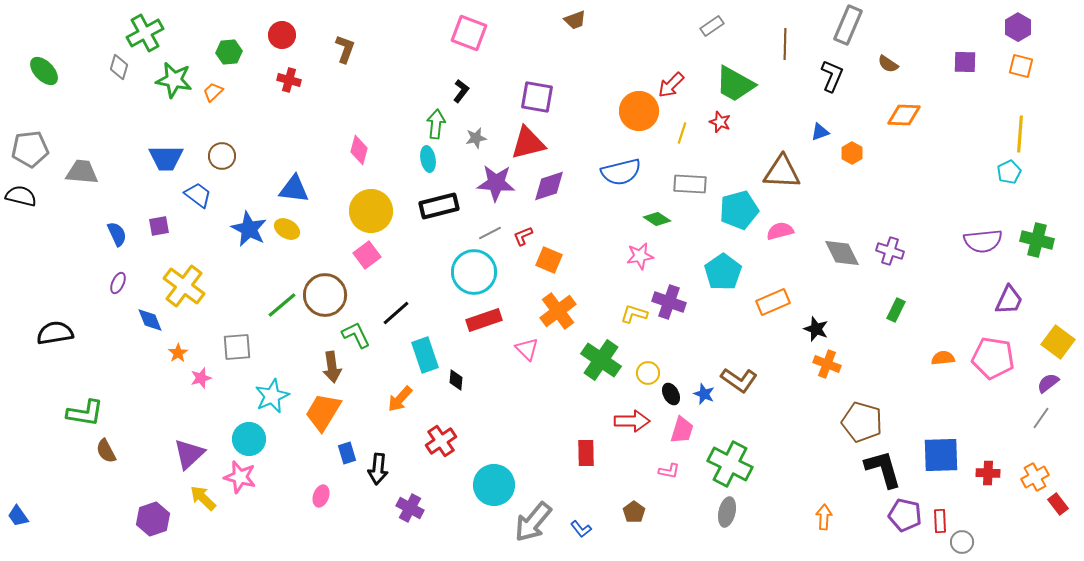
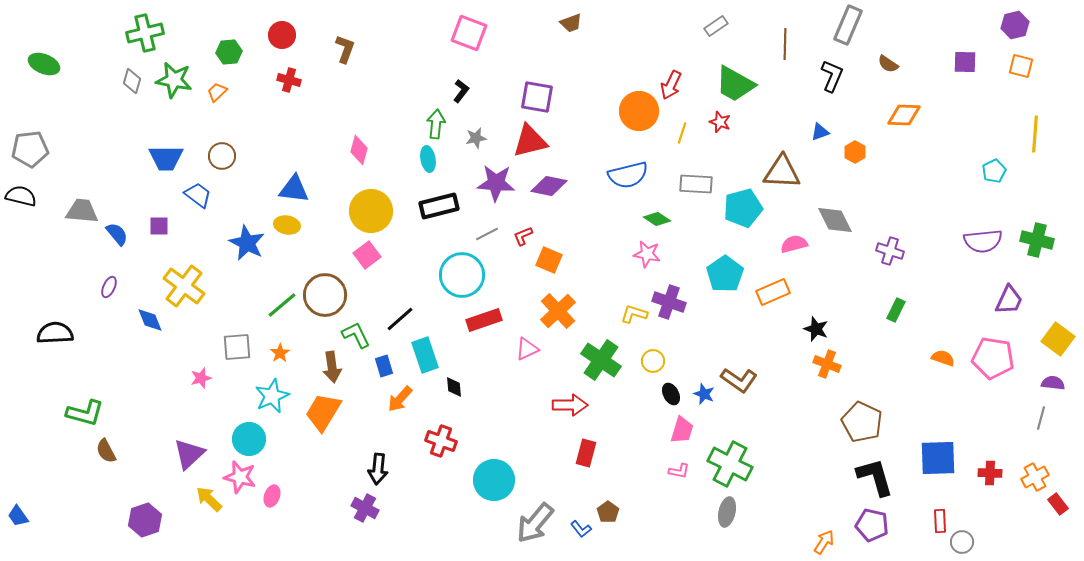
brown trapezoid at (575, 20): moved 4 px left, 3 px down
gray rectangle at (712, 26): moved 4 px right
purple hexagon at (1018, 27): moved 3 px left, 2 px up; rotated 16 degrees clockwise
green cross at (145, 33): rotated 15 degrees clockwise
gray diamond at (119, 67): moved 13 px right, 14 px down
green ellipse at (44, 71): moved 7 px up; rotated 24 degrees counterclockwise
red arrow at (671, 85): rotated 20 degrees counterclockwise
orange trapezoid at (213, 92): moved 4 px right
yellow line at (1020, 134): moved 15 px right
red triangle at (528, 143): moved 2 px right, 2 px up
orange hexagon at (852, 153): moved 3 px right, 1 px up
gray trapezoid at (82, 172): moved 39 px down
blue semicircle at (621, 172): moved 7 px right, 3 px down
cyan pentagon at (1009, 172): moved 15 px left, 1 px up
gray rectangle at (690, 184): moved 6 px right
purple diamond at (549, 186): rotated 30 degrees clockwise
cyan pentagon at (739, 210): moved 4 px right, 2 px up
purple square at (159, 226): rotated 10 degrees clockwise
blue star at (249, 229): moved 2 px left, 14 px down
yellow ellipse at (287, 229): moved 4 px up; rotated 20 degrees counterclockwise
pink semicircle at (780, 231): moved 14 px right, 13 px down
gray line at (490, 233): moved 3 px left, 1 px down
blue semicircle at (117, 234): rotated 15 degrees counterclockwise
gray diamond at (842, 253): moved 7 px left, 33 px up
pink star at (640, 256): moved 7 px right, 2 px up; rotated 20 degrees clockwise
cyan circle at (474, 272): moved 12 px left, 3 px down
cyan pentagon at (723, 272): moved 2 px right, 2 px down
purple ellipse at (118, 283): moved 9 px left, 4 px down
orange rectangle at (773, 302): moved 10 px up
orange cross at (558, 311): rotated 6 degrees counterclockwise
black line at (396, 313): moved 4 px right, 6 px down
black semicircle at (55, 333): rotated 6 degrees clockwise
yellow square at (1058, 342): moved 3 px up
pink triangle at (527, 349): rotated 50 degrees clockwise
orange star at (178, 353): moved 102 px right
orange semicircle at (943, 358): rotated 25 degrees clockwise
yellow circle at (648, 373): moved 5 px right, 12 px up
black diamond at (456, 380): moved 2 px left, 7 px down; rotated 10 degrees counterclockwise
purple semicircle at (1048, 383): moved 5 px right; rotated 45 degrees clockwise
green L-shape at (85, 413): rotated 6 degrees clockwise
gray line at (1041, 418): rotated 20 degrees counterclockwise
red arrow at (632, 421): moved 62 px left, 16 px up
brown pentagon at (862, 422): rotated 9 degrees clockwise
red cross at (441, 441): rotated 36 degrees counterclockwise
blue rectangle at (347, 453): moved 37 px right, 87 px up
red rectangle at (586, 453): rotated 16 degrees clockwise
blue square at (941, 455): moved 3 px left, 3 px down
black L-shape at (883, 469): moved 8 px left, 8 px down
pink L-shape at (669, 471): moved 10 px right
red cross at (988, 473): moved 2 px right
cyan circle at (494, 485): moved 5 px up
pink ellipse at (321, 496): moved 49 px left
yellow arrow at (203, 498): moved 6 px right, 1 px down
purple cross at (410, 508): moved 45 px left
brown pentagon at (634, 512): moved 26 px left
purple pentagon at (905, 515): moved 33 px left, 10 px down
orange arrow at (824, 517): moved 25 px down; rotated 30 degrees clockwise
purple hexagon at (153, 519): moved 8 px left, 1 px down
gray arrow at (533, 522): moved 2 px right, 1 px down
